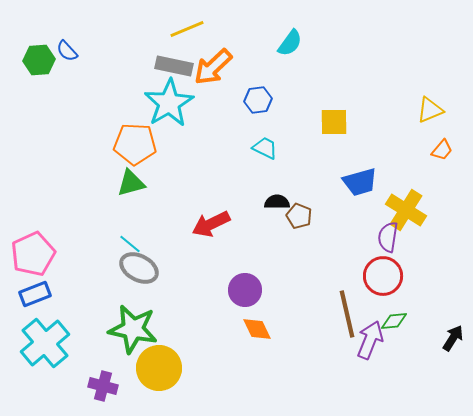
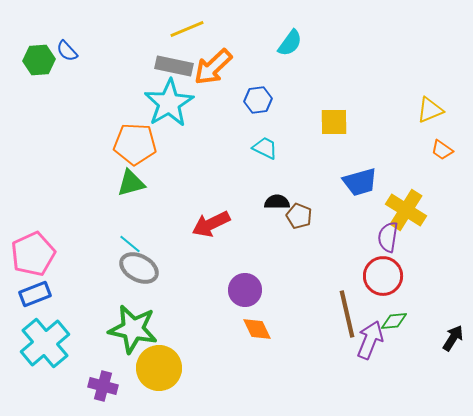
orange trapezoid: rotated 85 degrees clockwise
